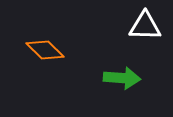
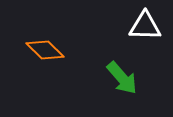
green arrow: rotated 45 degrees clockwise
